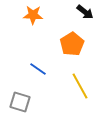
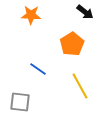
orange star: moved 2 px left
gray square: rotated 10 degrees counterclockwise
